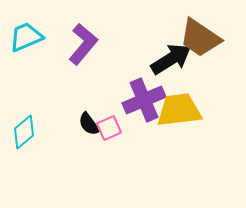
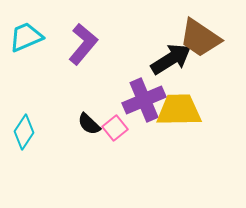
yellow trapezoid: rotated 6 degrees clockwise
black semicircle: rotated 10 degrees counterclockwise
pink square: moved 6 px right; rotated 15 degrees counterclockwise
cyan diamond: rotated 16 degrees counterclockwise
